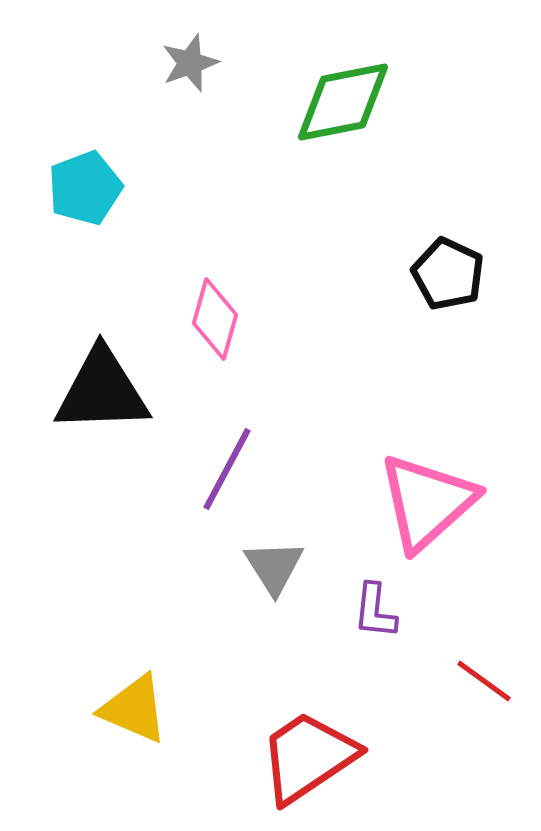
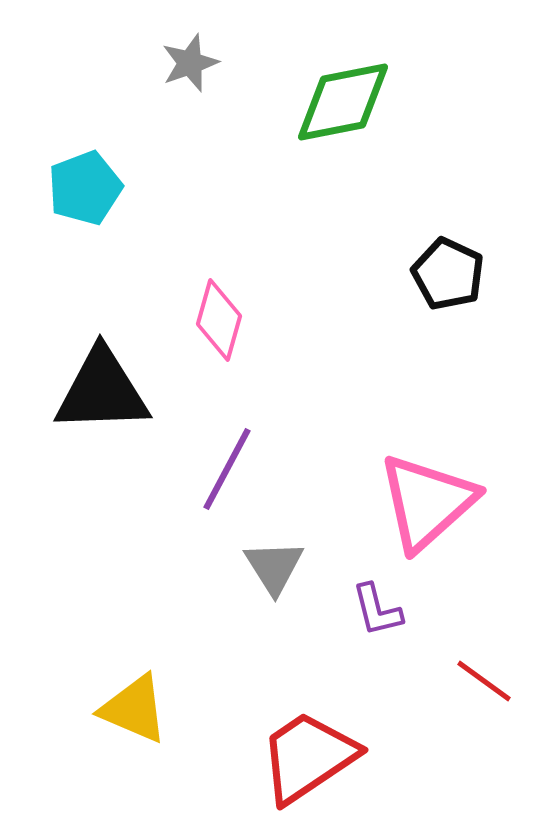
pink diamond: moved 4 px right, 1 px down
purple L-shape: moved 2 px right, 1 px up; rotated 20 degrees counterclockwise
